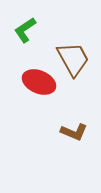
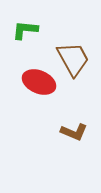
green L-shape: rotated 40 degrees clockwise
